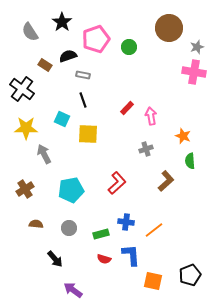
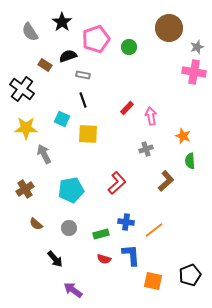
brown semicircle: rotated 144 degrees counterclockwise
